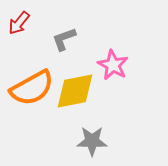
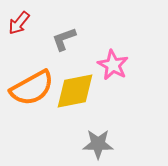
gray star: moved 6 px right, 3 px down
